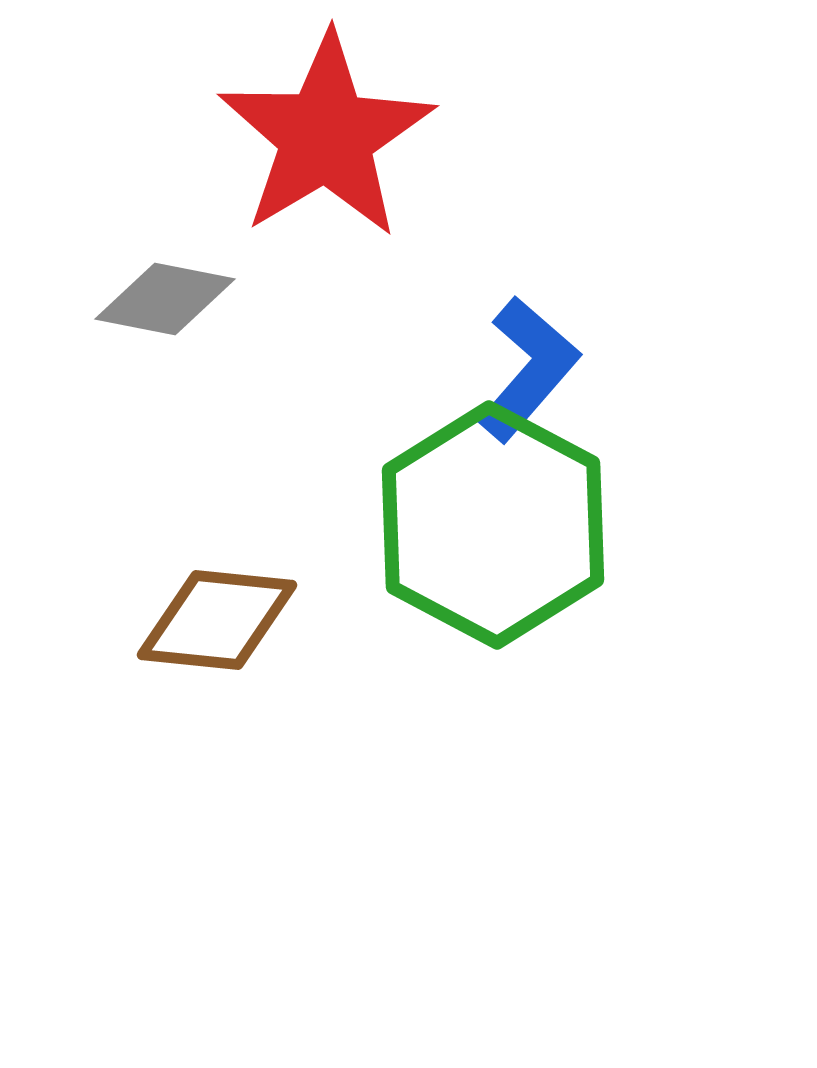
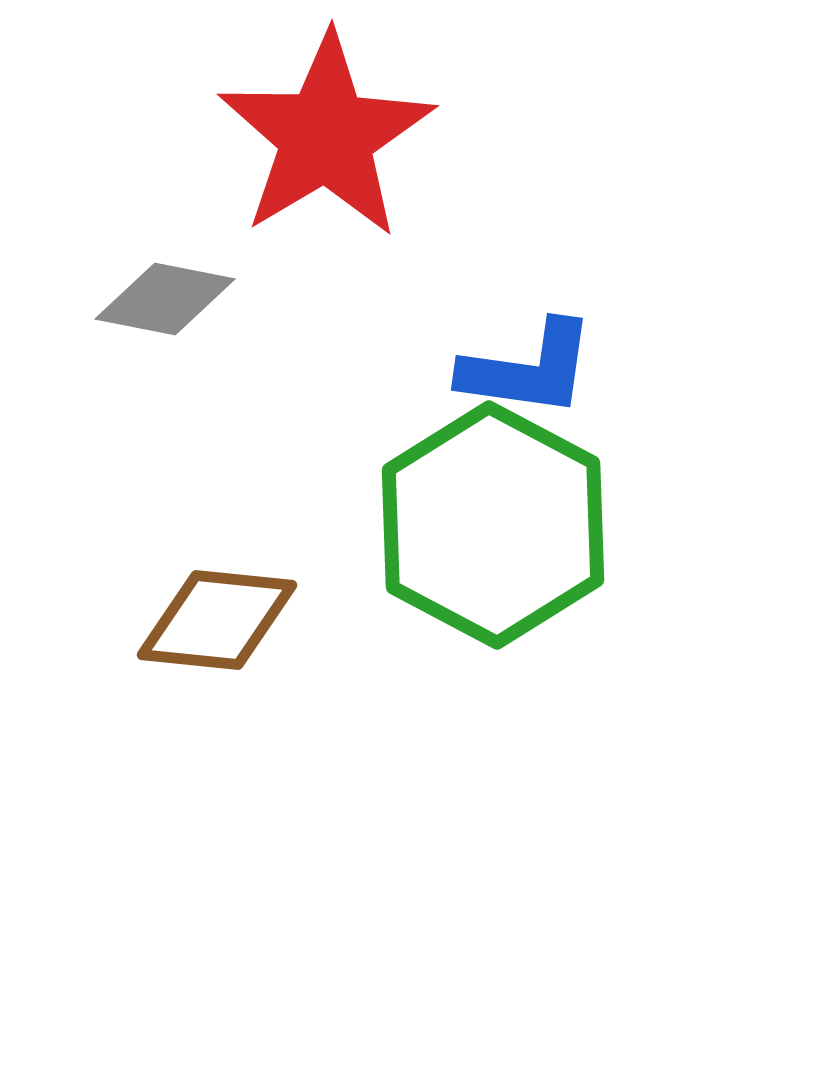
blue L-shape: rotated 57 degrees clockwise
